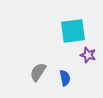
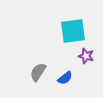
purple star: moved 2 px left, 1 px down
blue semicircle: rotated 63 degrees clockwise
